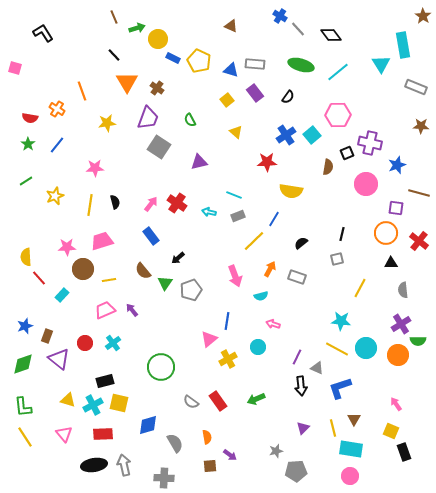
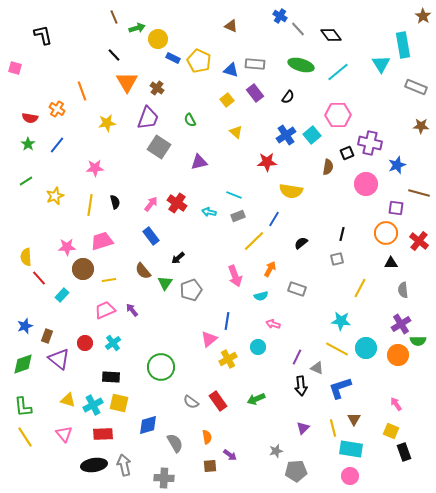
black L-shape at (43, 33): moved 2 px down; rotated 20 degrees clockwise
gray rectangle at (297, 277): moved 12 px down
black rectangle at (105, 381): moved 6 px right, 4 px up; rotated 18 degrees clockwise
